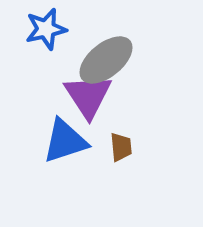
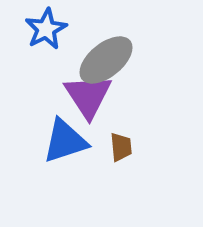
blue star: rotated 15 degrees counterclockwise
